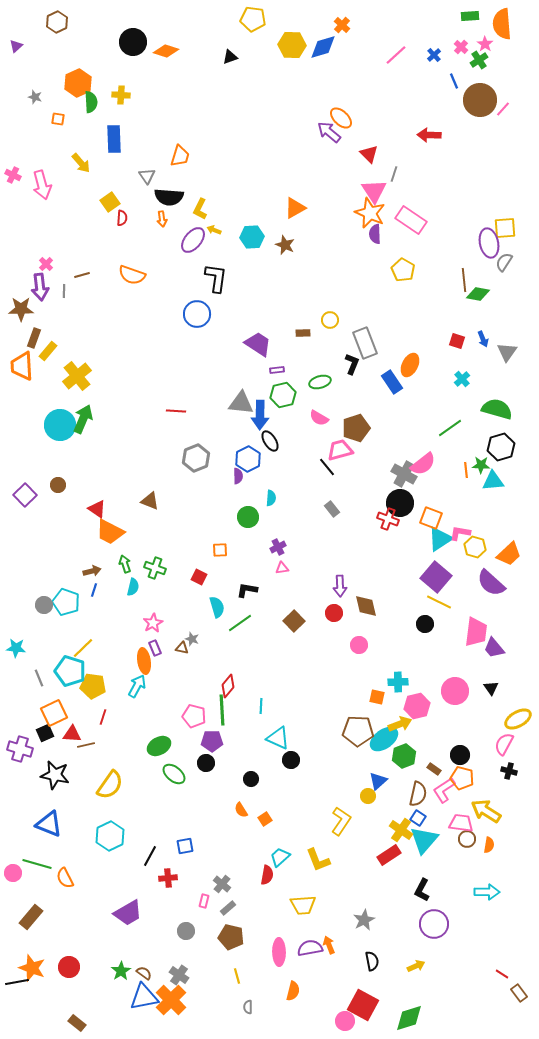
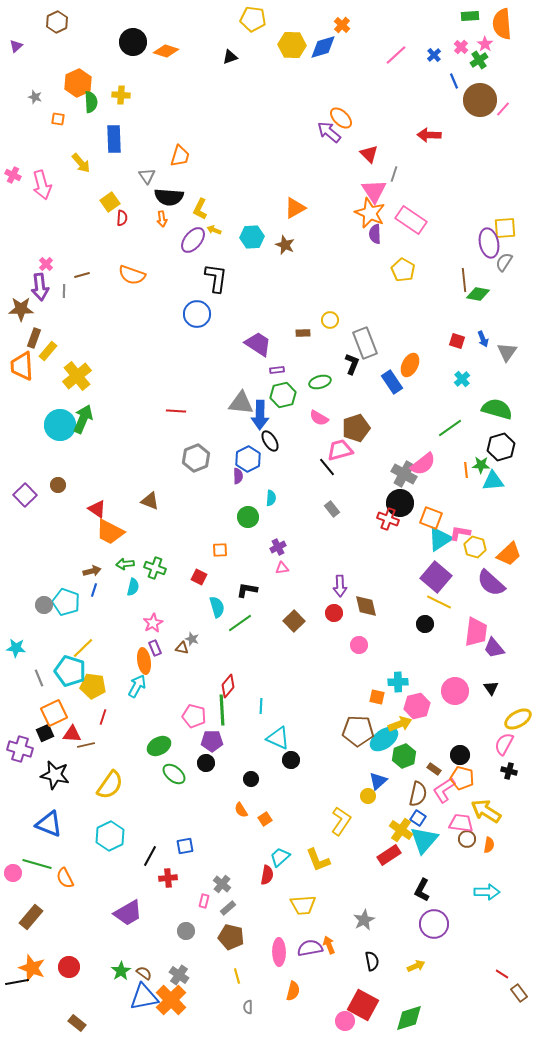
green arrow at (125, 564): rotated 78 degrees counterclockwise
